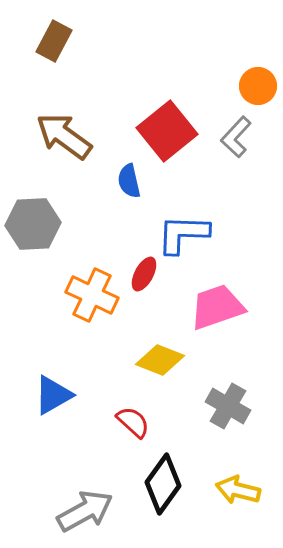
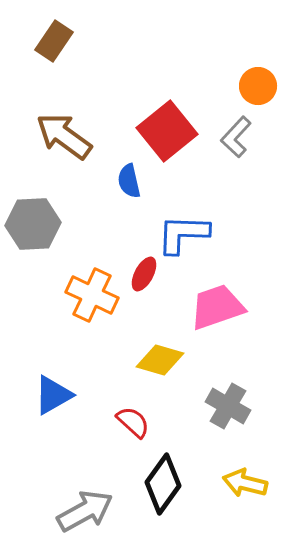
brown rectangle: rotated 6 degrees clockwise
yellow diamond: rotated 6 degrees counterclockwise
yellow arrow: moved 7 px right, 7 px up
